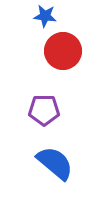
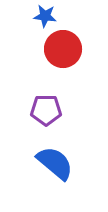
red circle: moved 2 px up
purple pentagon: moved 2 px right
